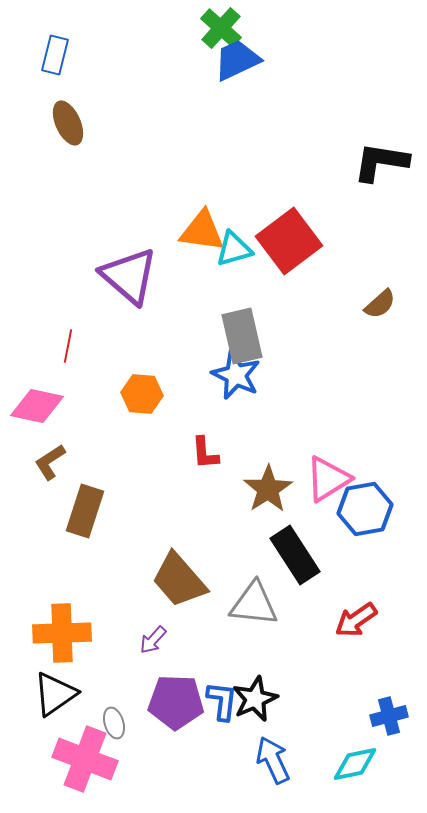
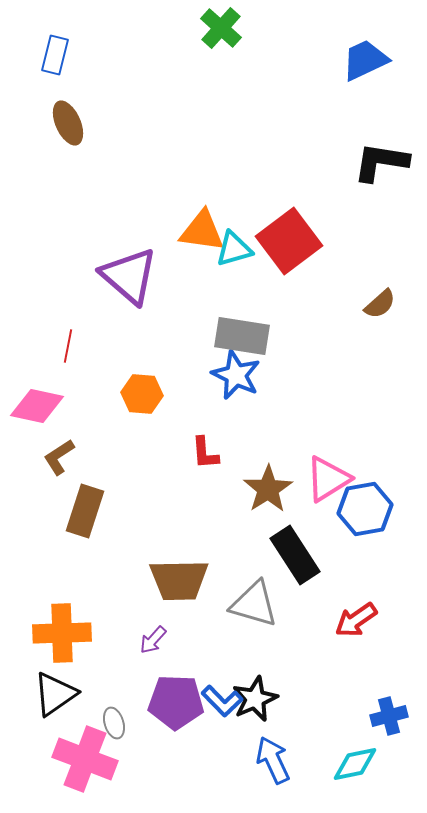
blue trapezoid: moved 128 px right
gray rectangle: rotated 68 degrees counterclockwise
brown L-shape: moved 9 px right, 5 px up
brown trapezoid: rotated 50 degrees counterclockwise
gray triangle: rotated 10 degrees clockwise
blue L-shape: rotated 129 degrees clockwise
